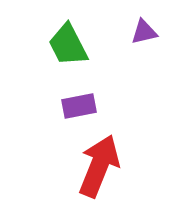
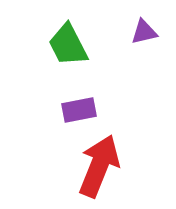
purple rectangle: moved 4 px down
